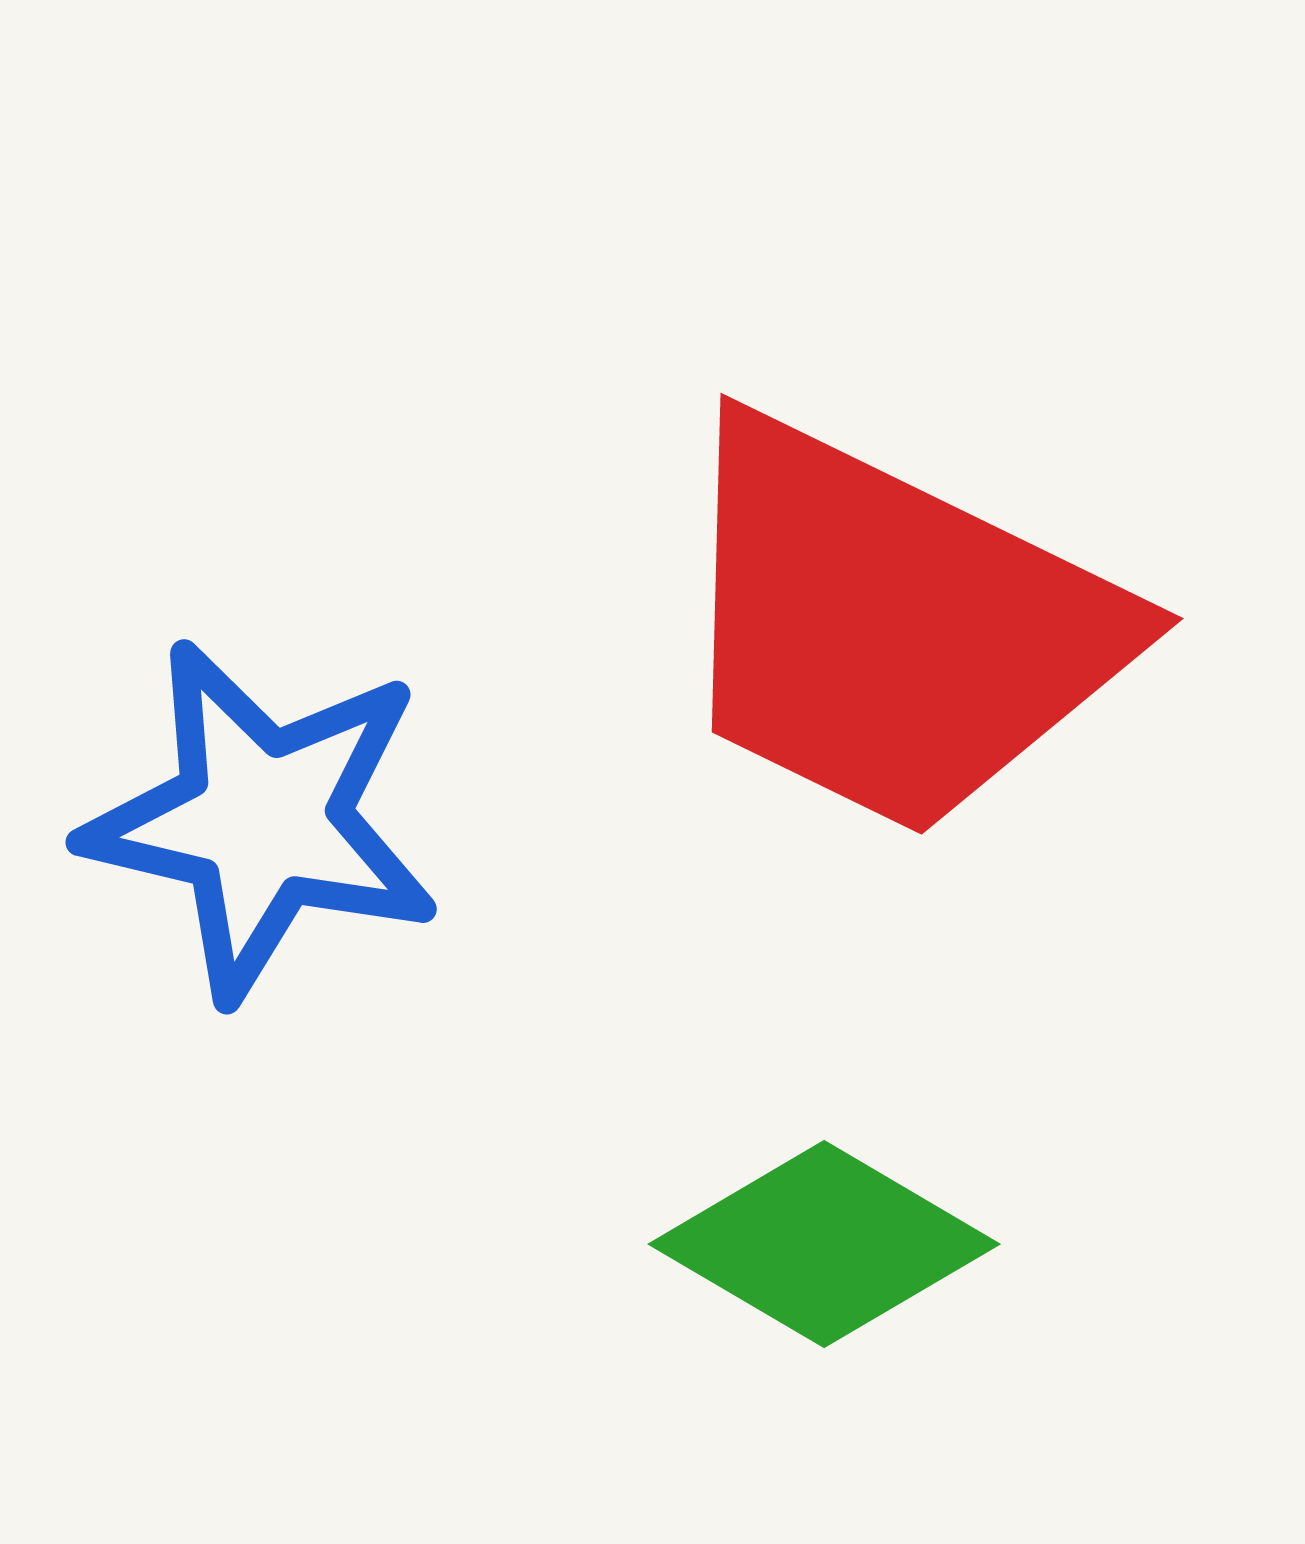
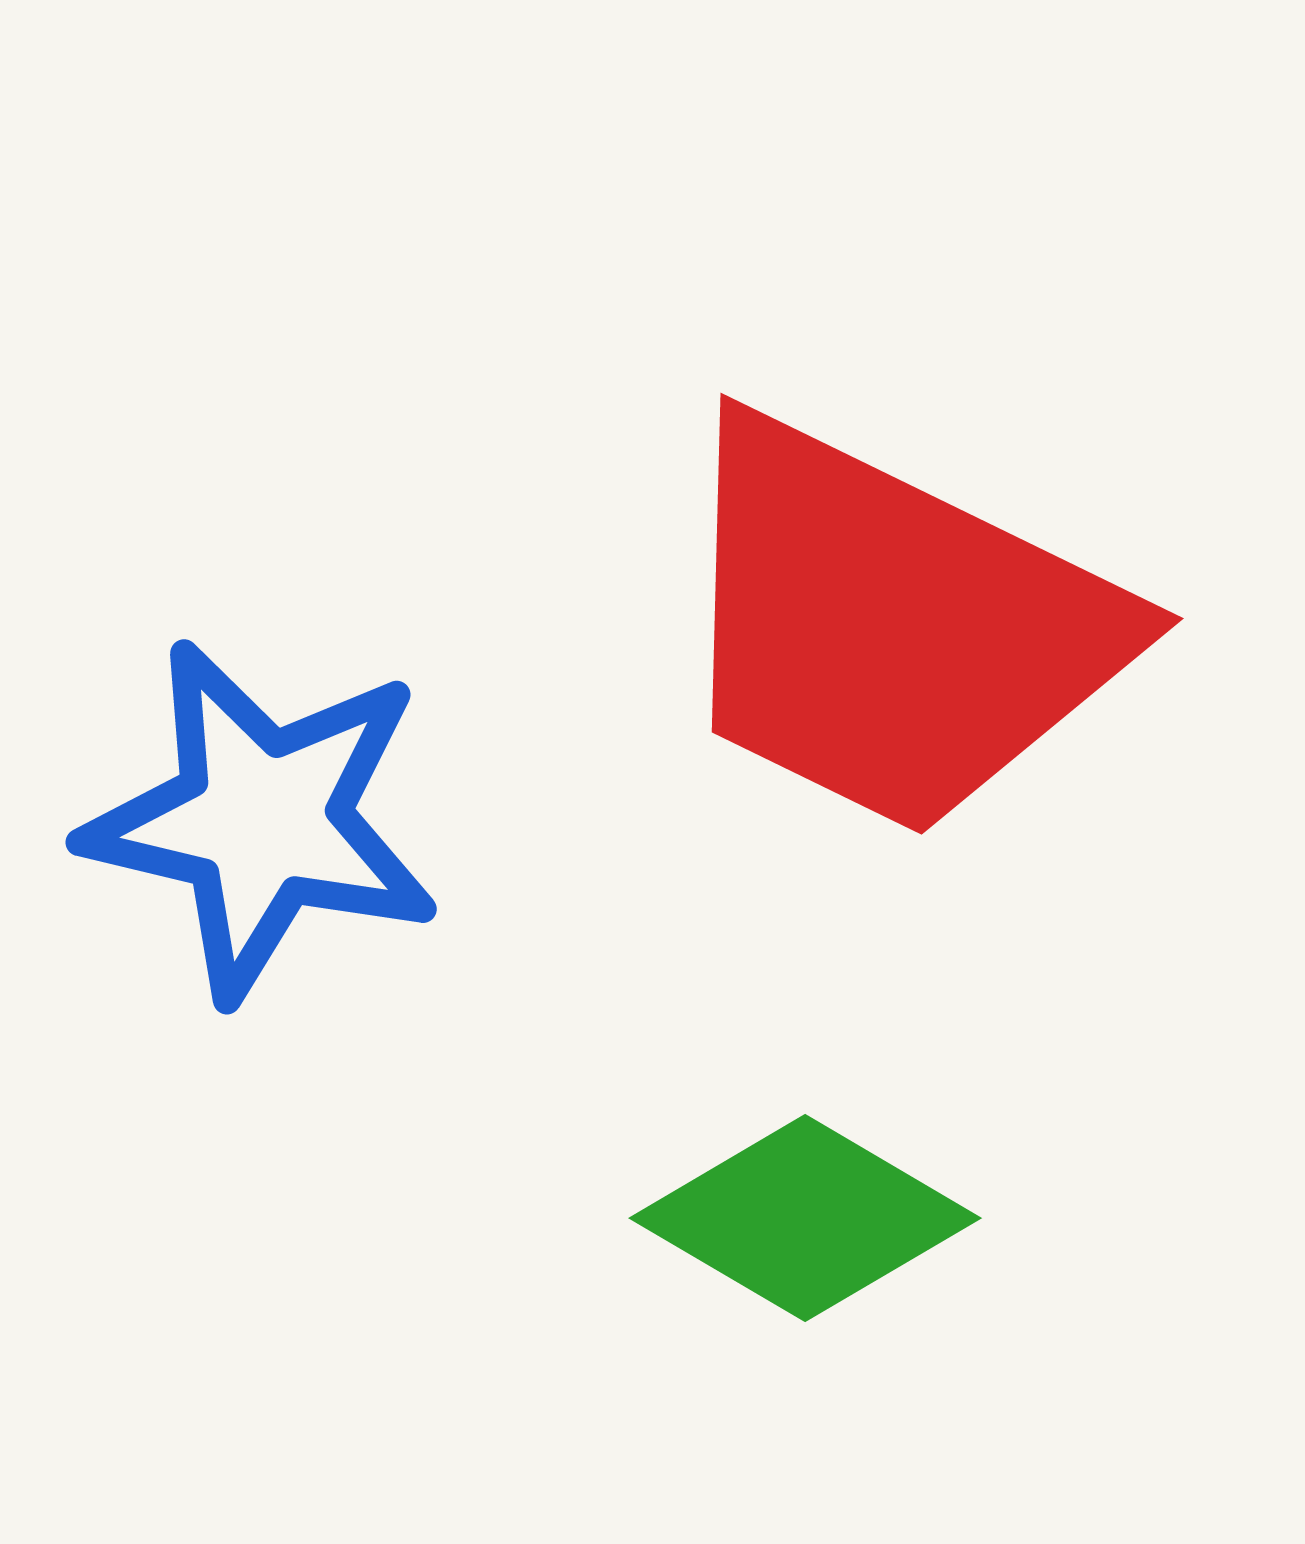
green diamond: moved 19 px left, 26 px up
